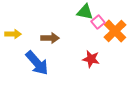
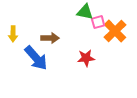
pink square: rotated 24 degrees clockwise
yellow arrow: rotated 91 degrees clockwise
red star: moved 5 px left, 1 px up; rotated 18 degrees counterclockwise
blue arrow: moved 1 px left, 5 px up
